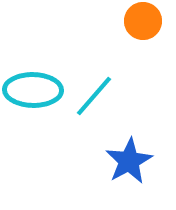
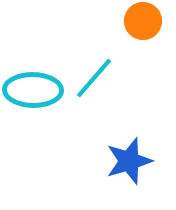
cyan line: moved 18 px up
blue star: rotated 12 degrees clockwise
